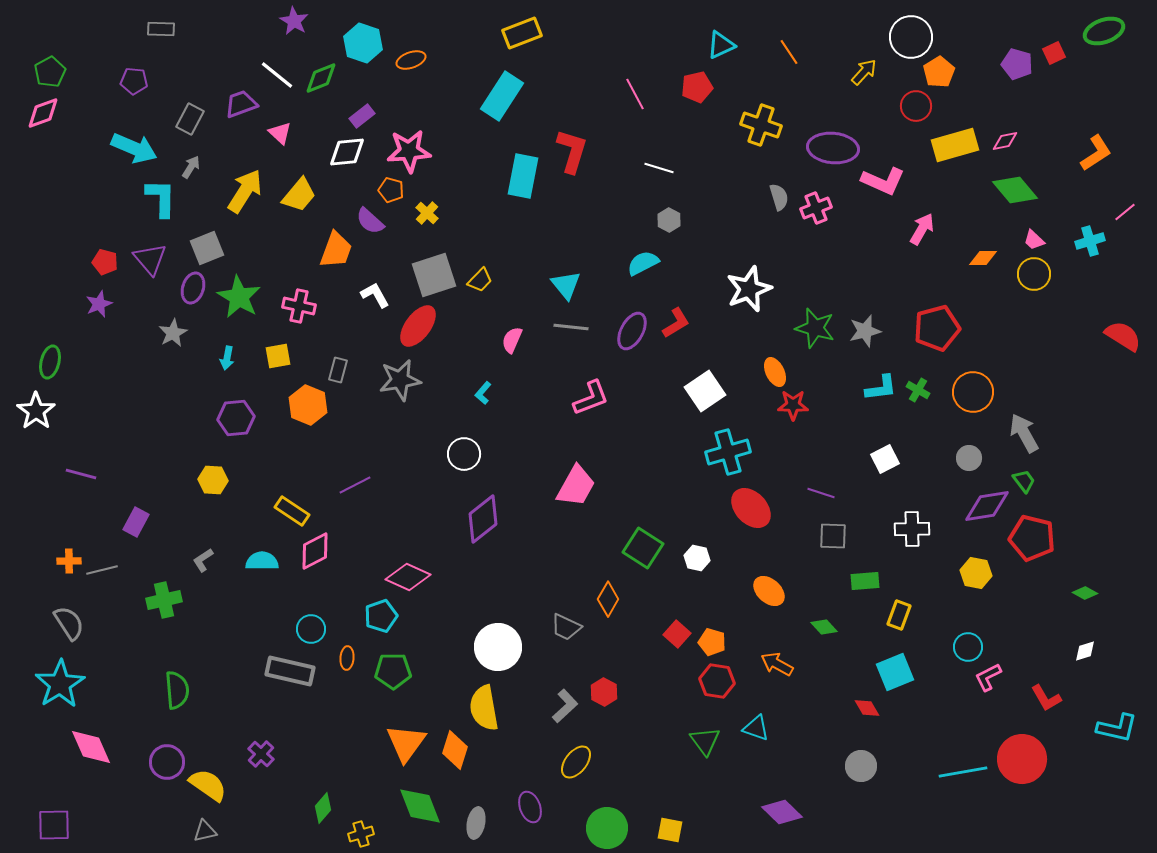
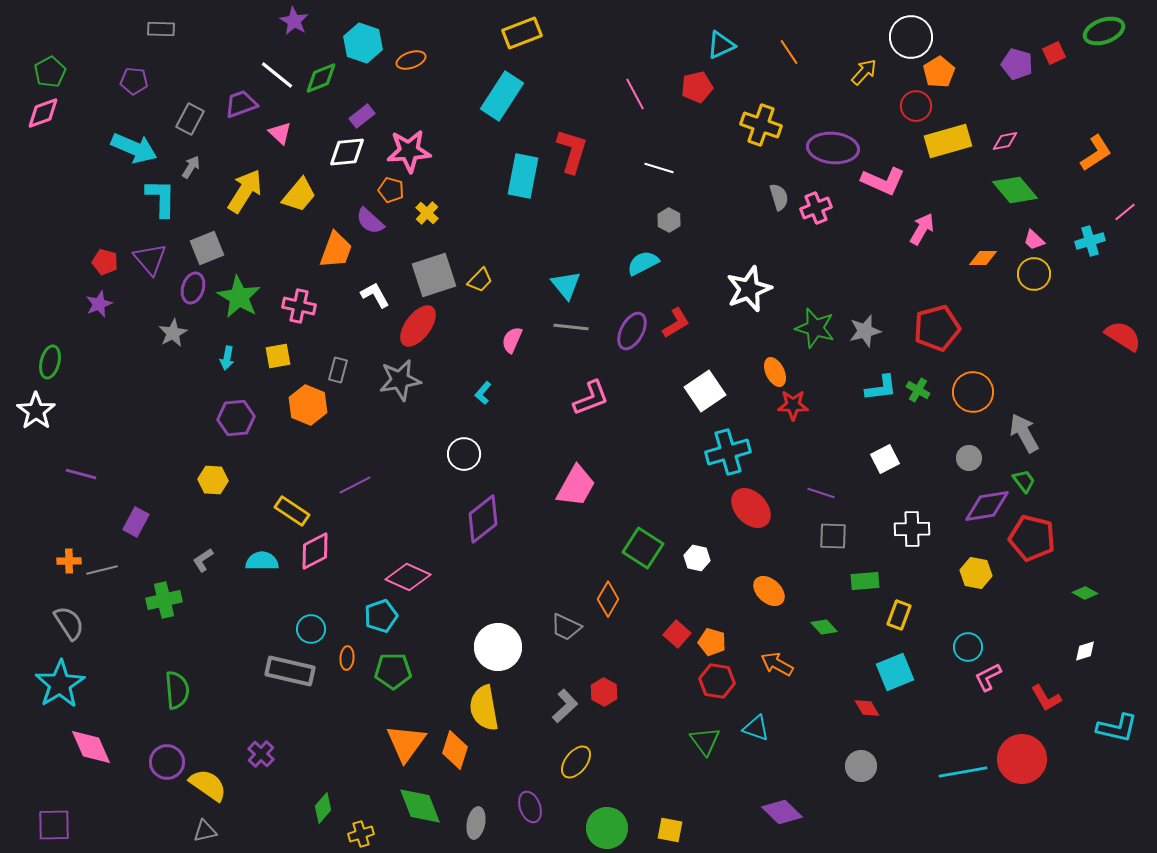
yellow rectangle at (955, 145): moved 7 px left, 4 px up
